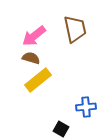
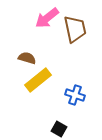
pink arrow: moved 13 px right, 18 px up
brown semicircle: moved 4 px left
blue cross: moved 11 px left, 12 px up; rotated 24 degrees clockwise
black square: moved 2 px left
